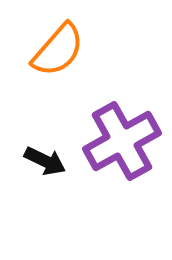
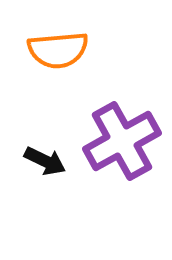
orange semicircle: rotated 44 degrees clockwise
